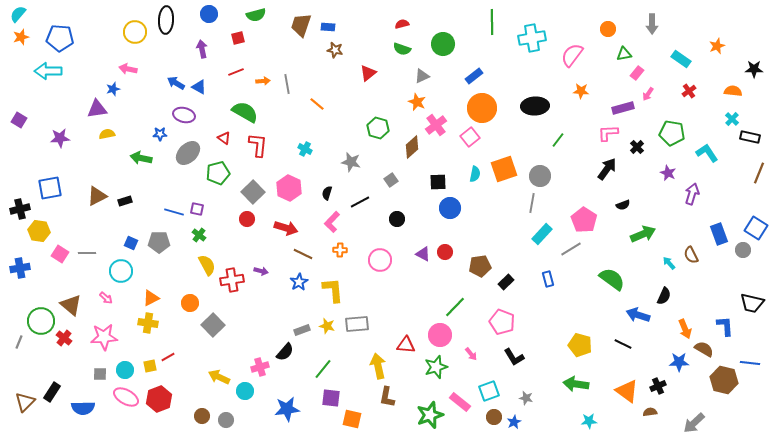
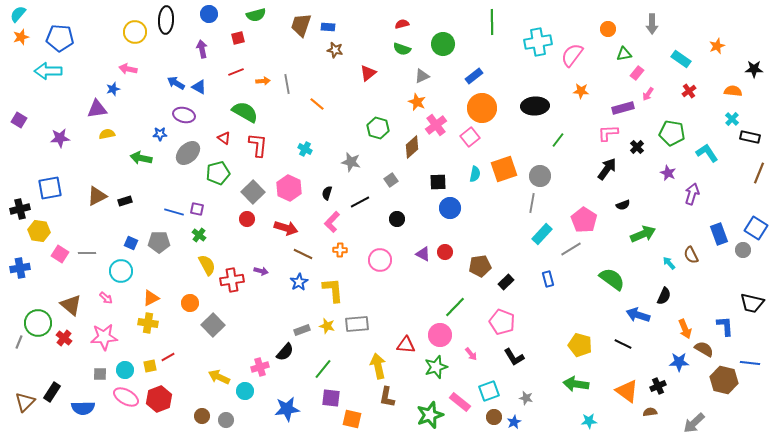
cyan cross at (532, 38): moved 6 px right, 4 px down
green circle at (41, 321): moved 3 px left, 2 px down
